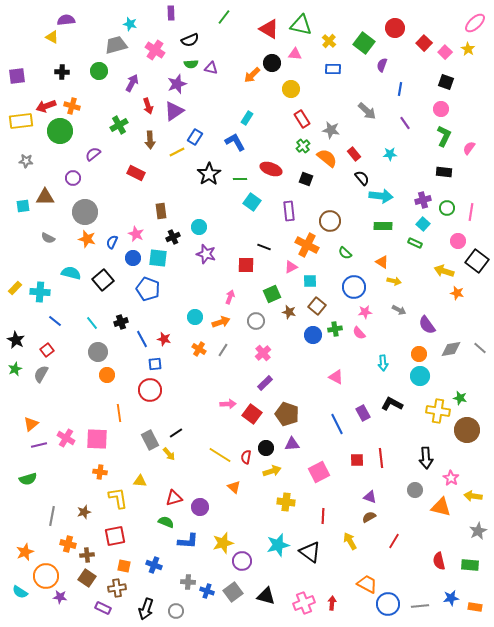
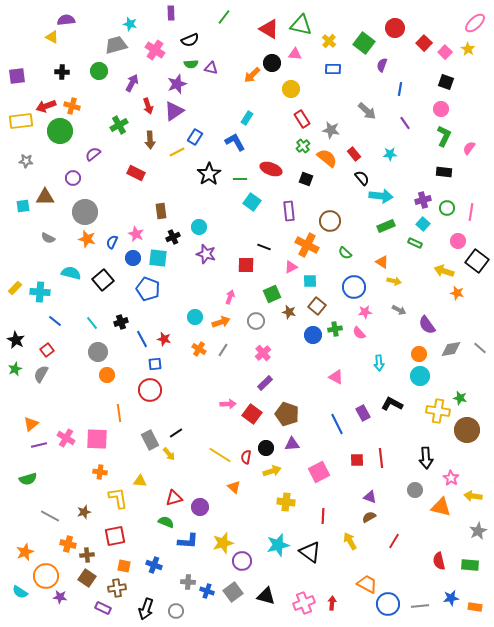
green rectangle at (383, 226): moved 3 px right; rotated 24 degrees counterclockwise
cyan arrow at (383, 363): moved 4 px left
gray line at (52, 516): moved 2 px left; rotated 72 degrees counterclockwise
